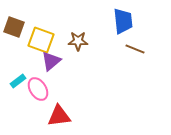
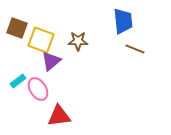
brown square: moved 3 px right, 1 px down
